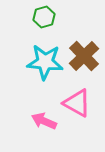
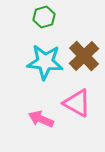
pink arrow: moved 3 px left, 2 px up
